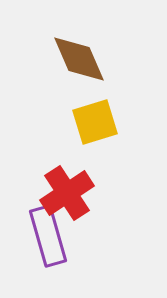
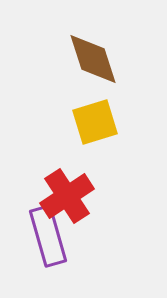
brown diamond: moved 14 px right; rotated 6 degrees clockwise
red cross: moved 3 px down
